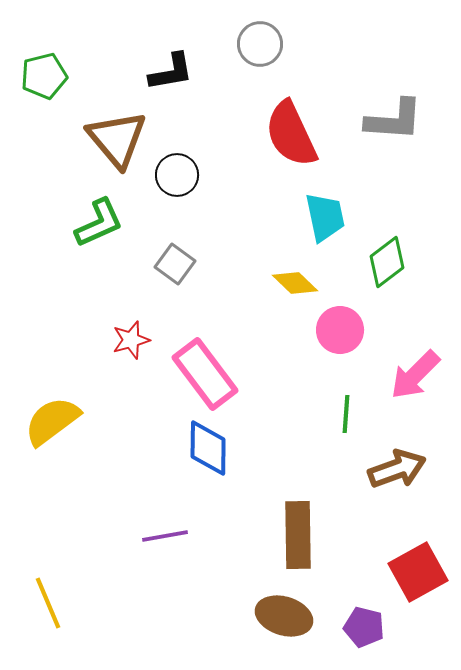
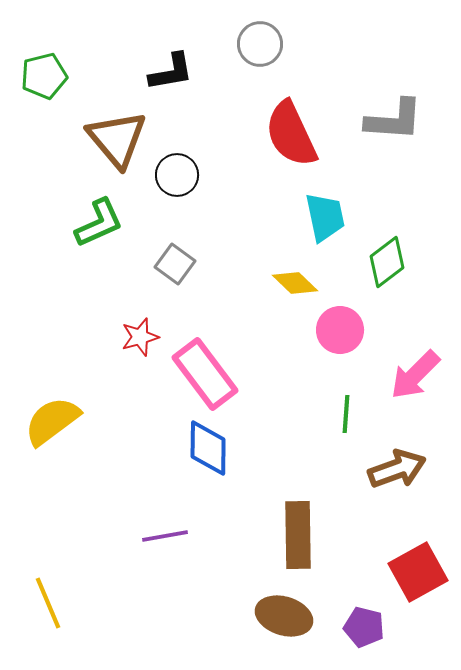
red star: moved 9 px right, 3 px up
